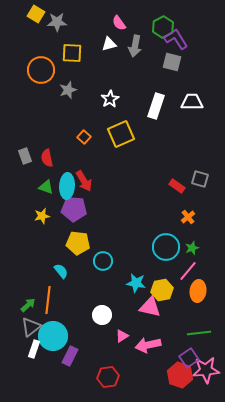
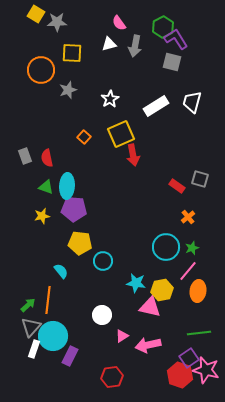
white trapezoid at (192, 102): rotated 75 degrees counterclockwise
white rectangle at (156, 106): rotated 40 degrees clockwise
red arrow at (84, 181): moved 49 px right, 26 px up; rotated 20 degrees clockwise
yellow pentagon at (78, 243): moved 2 px right
gray triangle at (31, 327): rotated 10 degrees counterclockwise
pink star at (206, 370): rotated 20 degrees clockwise
red hexagon at (108, 377): moved 4 px right
